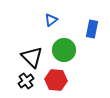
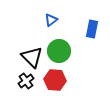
green circle: moved 5 px left, 1 px down
red hexagon: moved 1 px left
